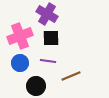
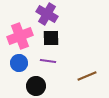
blue circle: moved 1 px left
brown line: moved 16 px right
